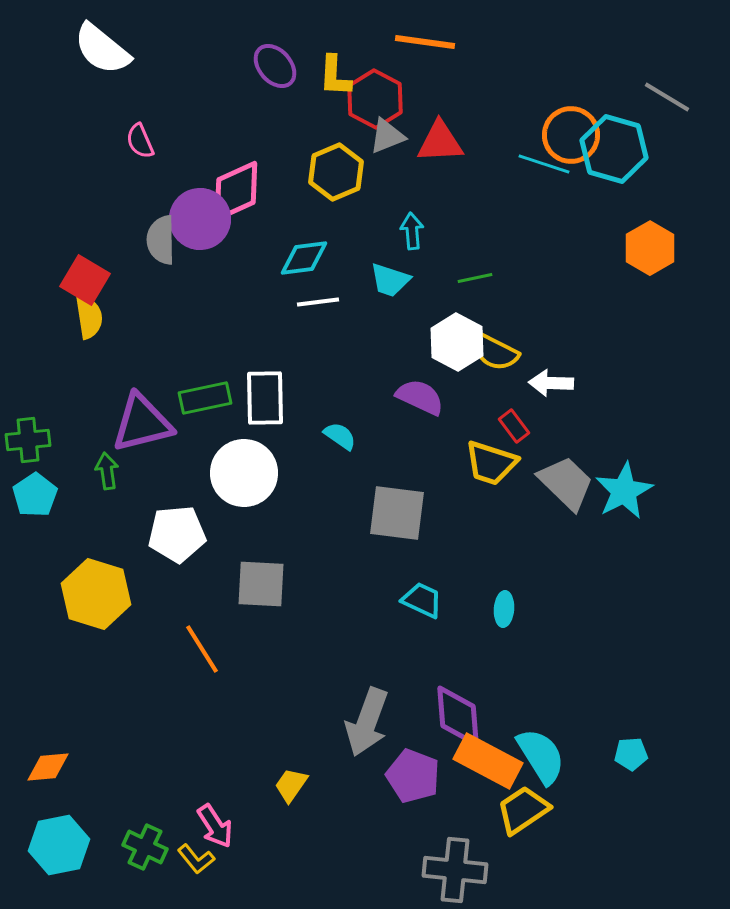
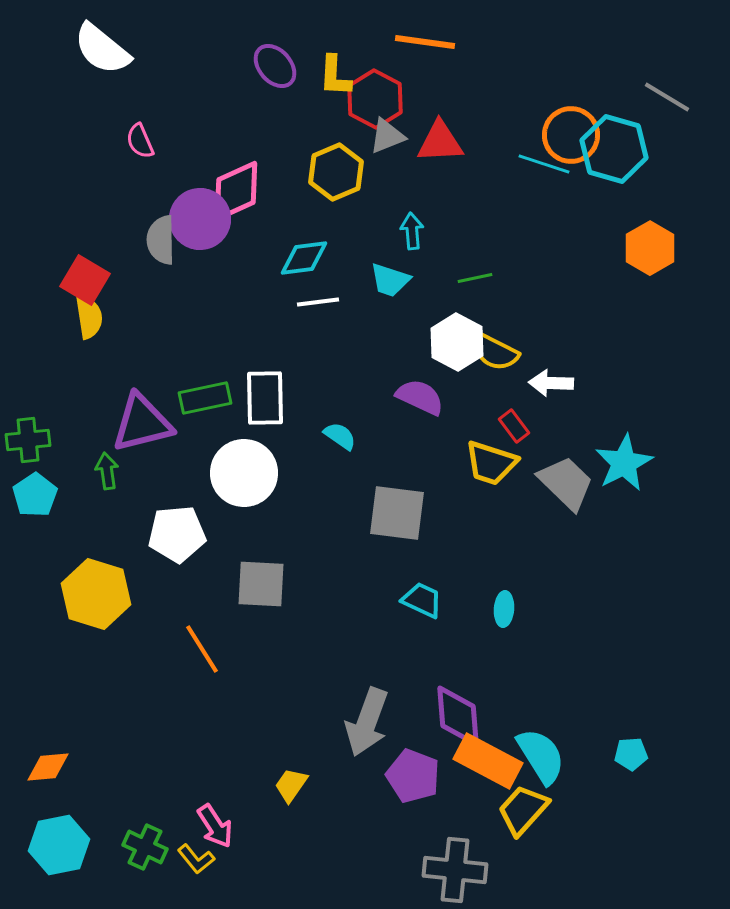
cyan star at (624, 491): moved 28 px up
yellow trapezoid at (523, 810): rotated 14 degrees counterclockwise
